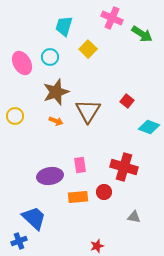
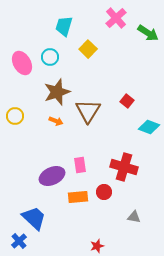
pink cross: moved 4 px right; rotated 25 degrees clockwise
green arrow: moved 6 px right, 1 px up
brown star: moved 1 px right
purple ellipse: moved 2 px right; rotated 15 degrees counterclockwise
blue cross: rotated 21 degrees counterclockwise
